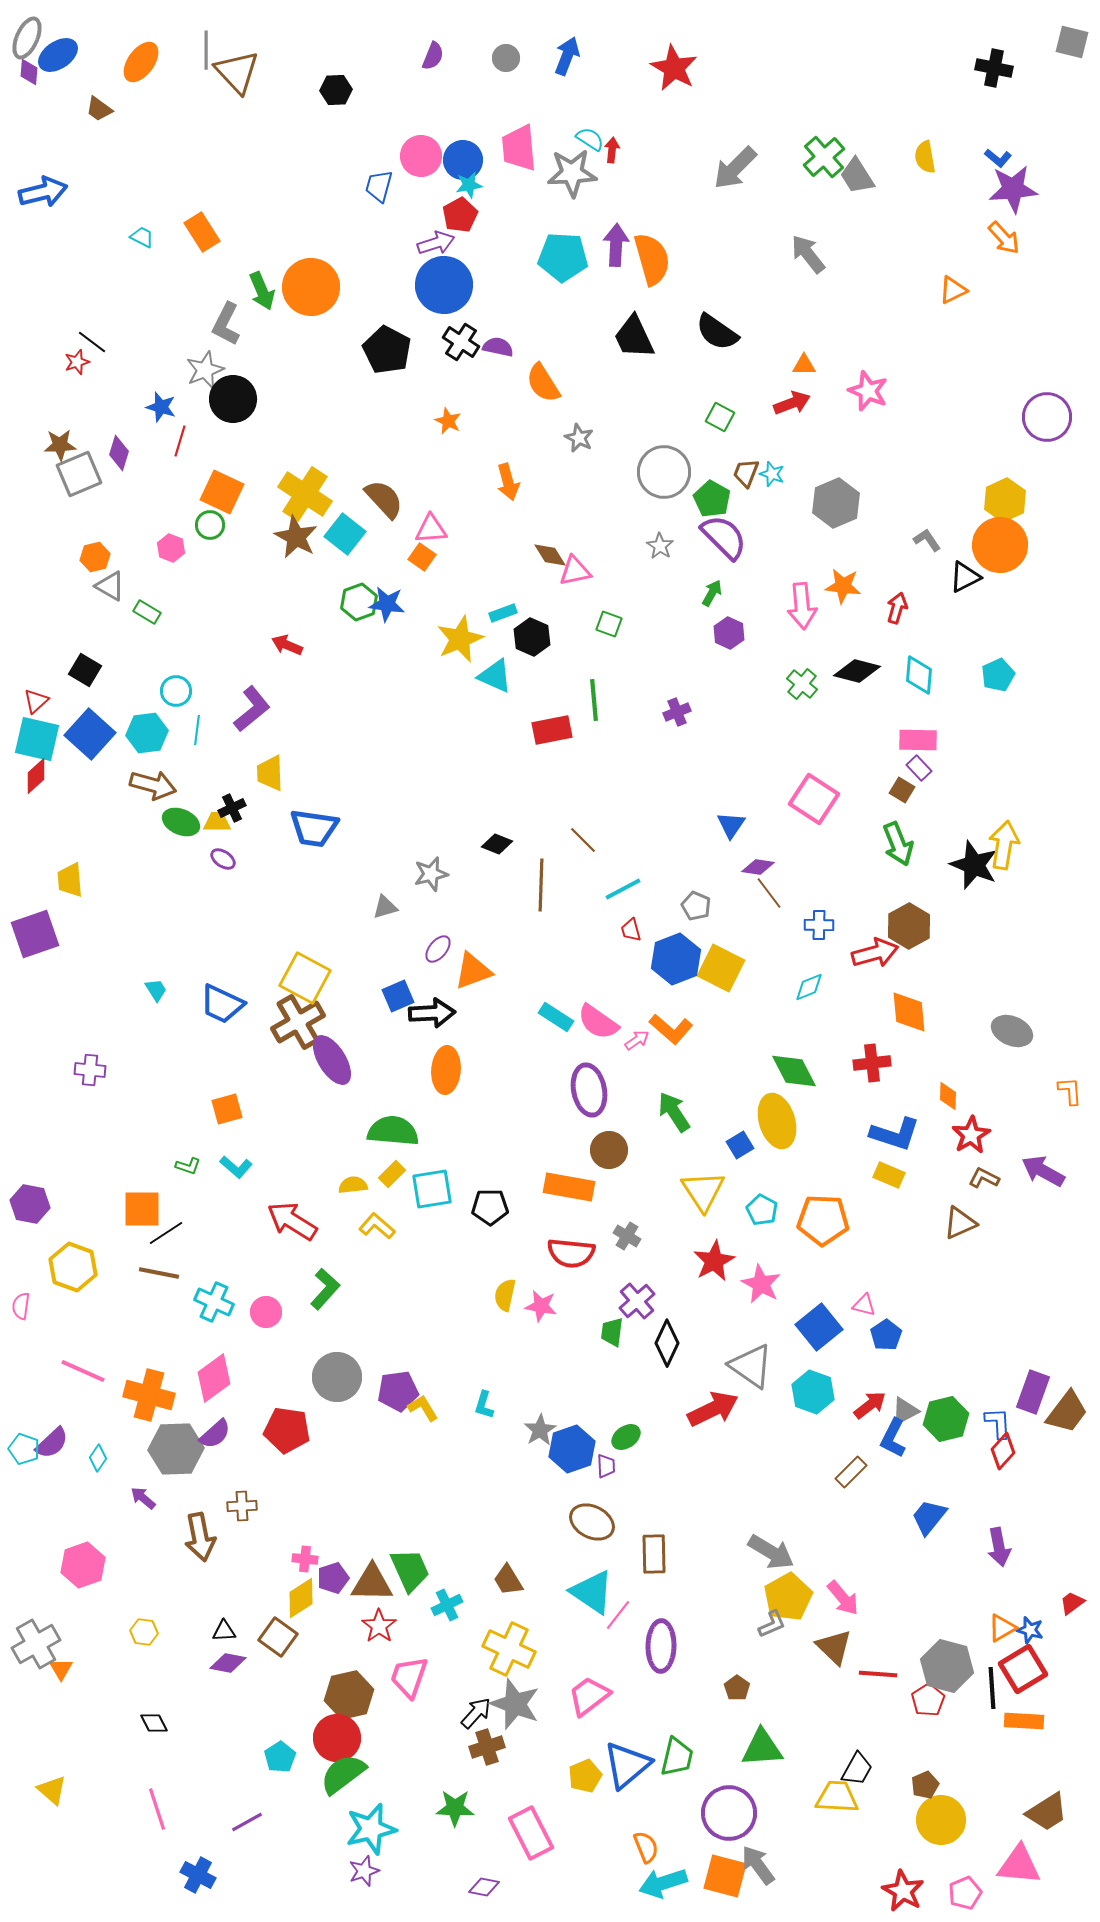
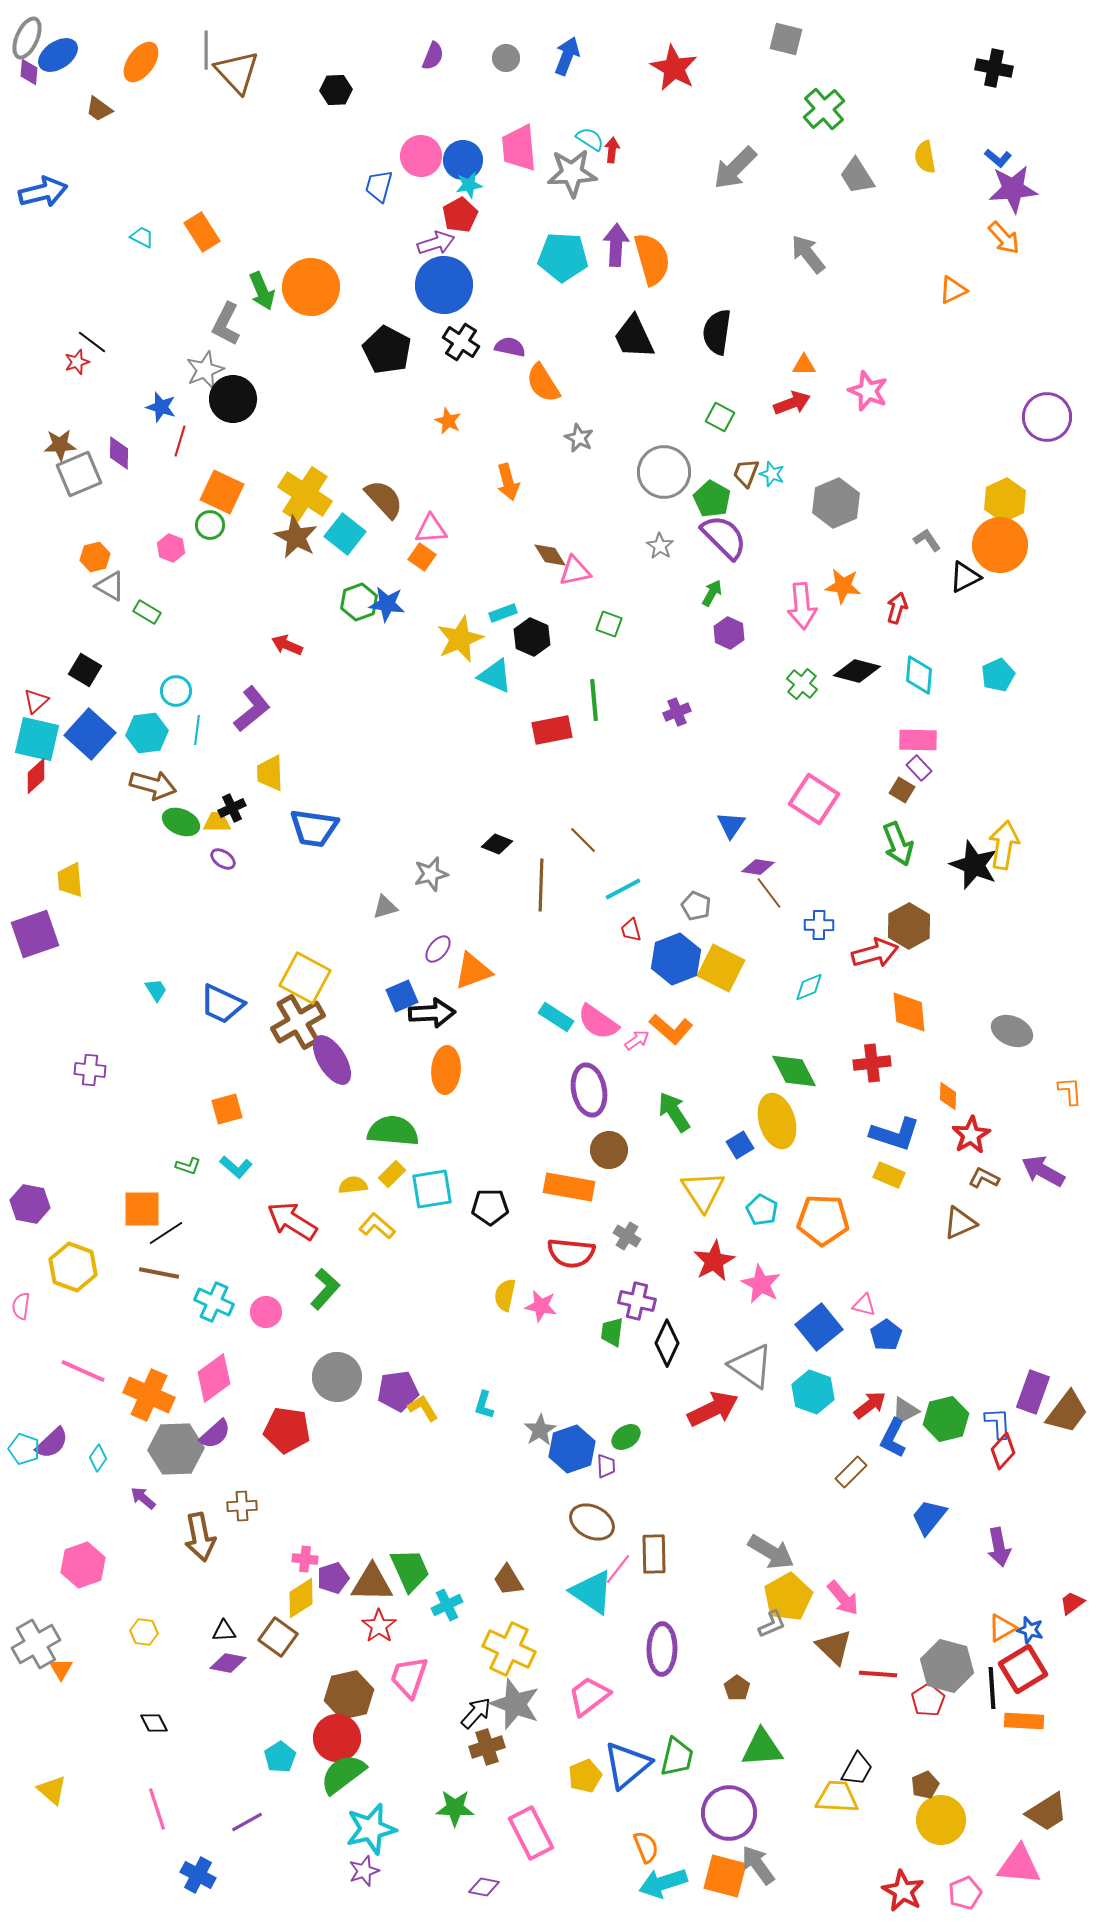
gray square at (1072, 42): moved 286 px left, 3 px up
green cross at (824, 157): moved 48 px up
black semicircle at (717, 332): rotated 63 degrees clockwise
purple semicircle at (498, 347): moved 12 px right
purple diamond at (119, 453): rotated 16 degrees counterclockwise
blue square at (398, 996): moved 4 px right
purple cross at (637, 1301): rotated 36 degrees counterclockwise
orange cross at (149, 1395): rotated 9 degrees clockwise
pink line at (618, 1615): moved 46 px up
purple ellipse at (661, 1646): moved 1 px right, 3 px down
